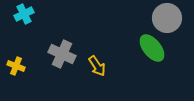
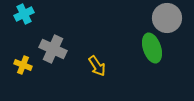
green ellipse: rotated 20 degrees clockwise
gray cross: moved 9 px left, 5 px up
yellow cross: moved 7 px right, 1 px up
